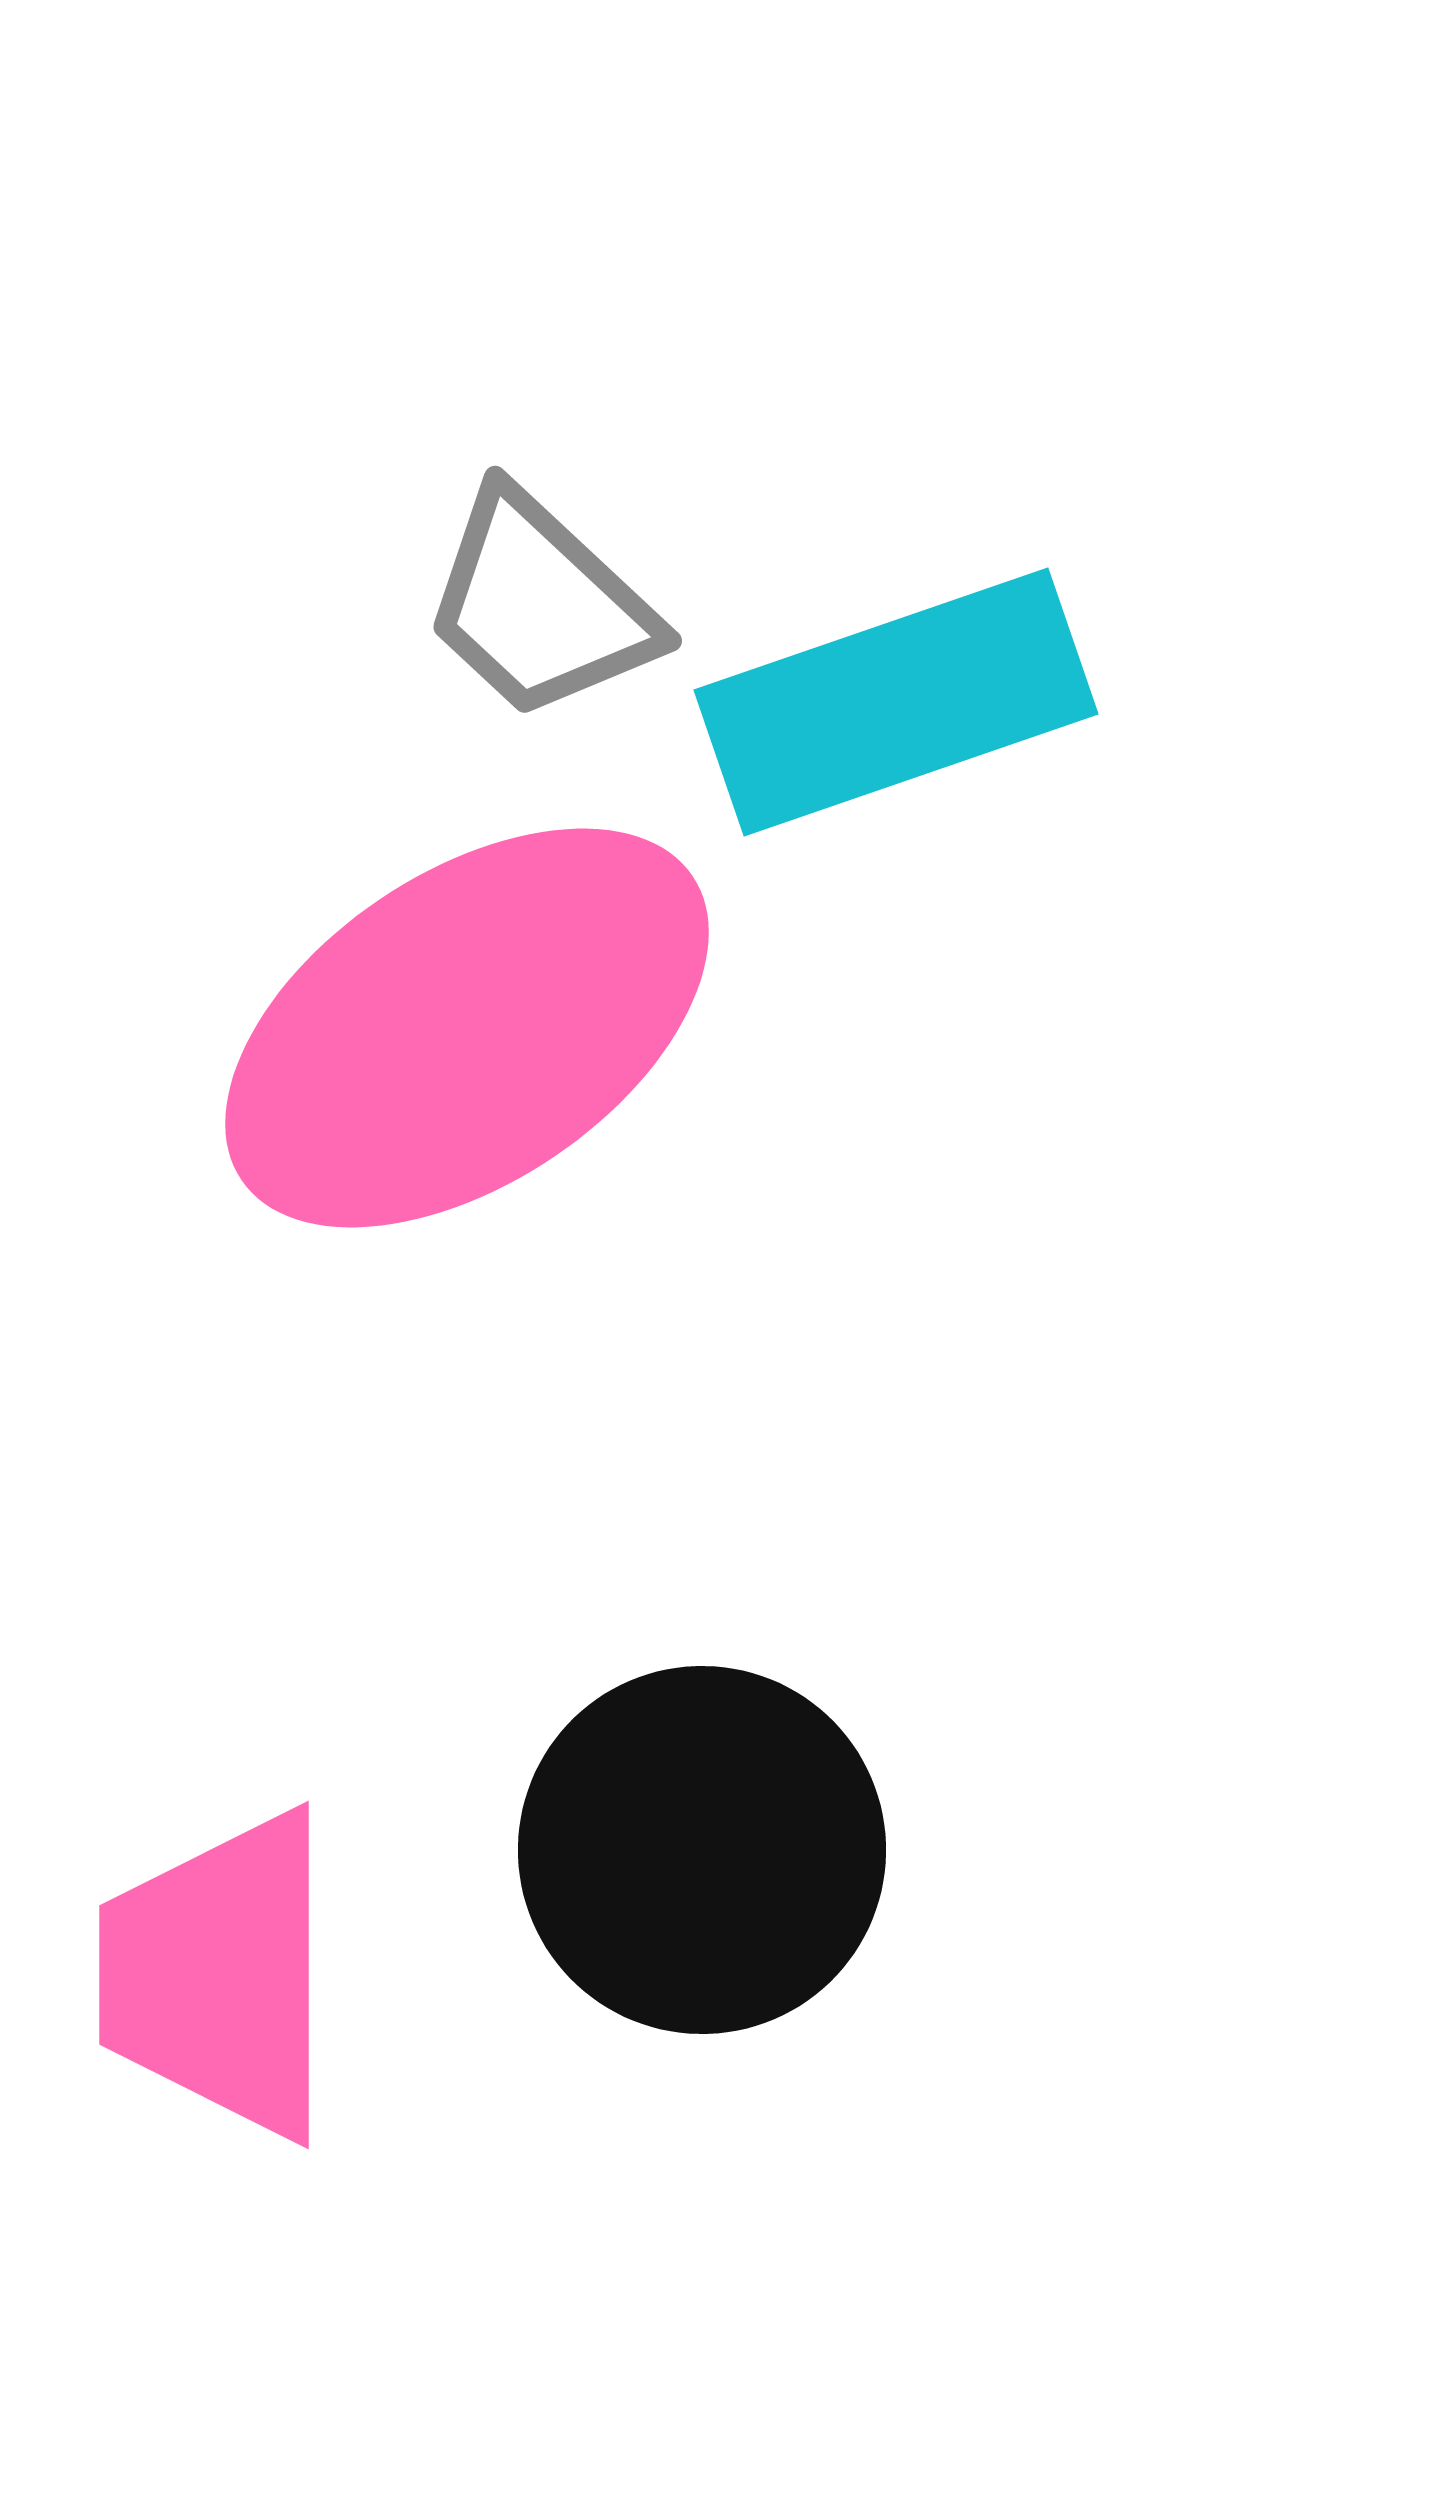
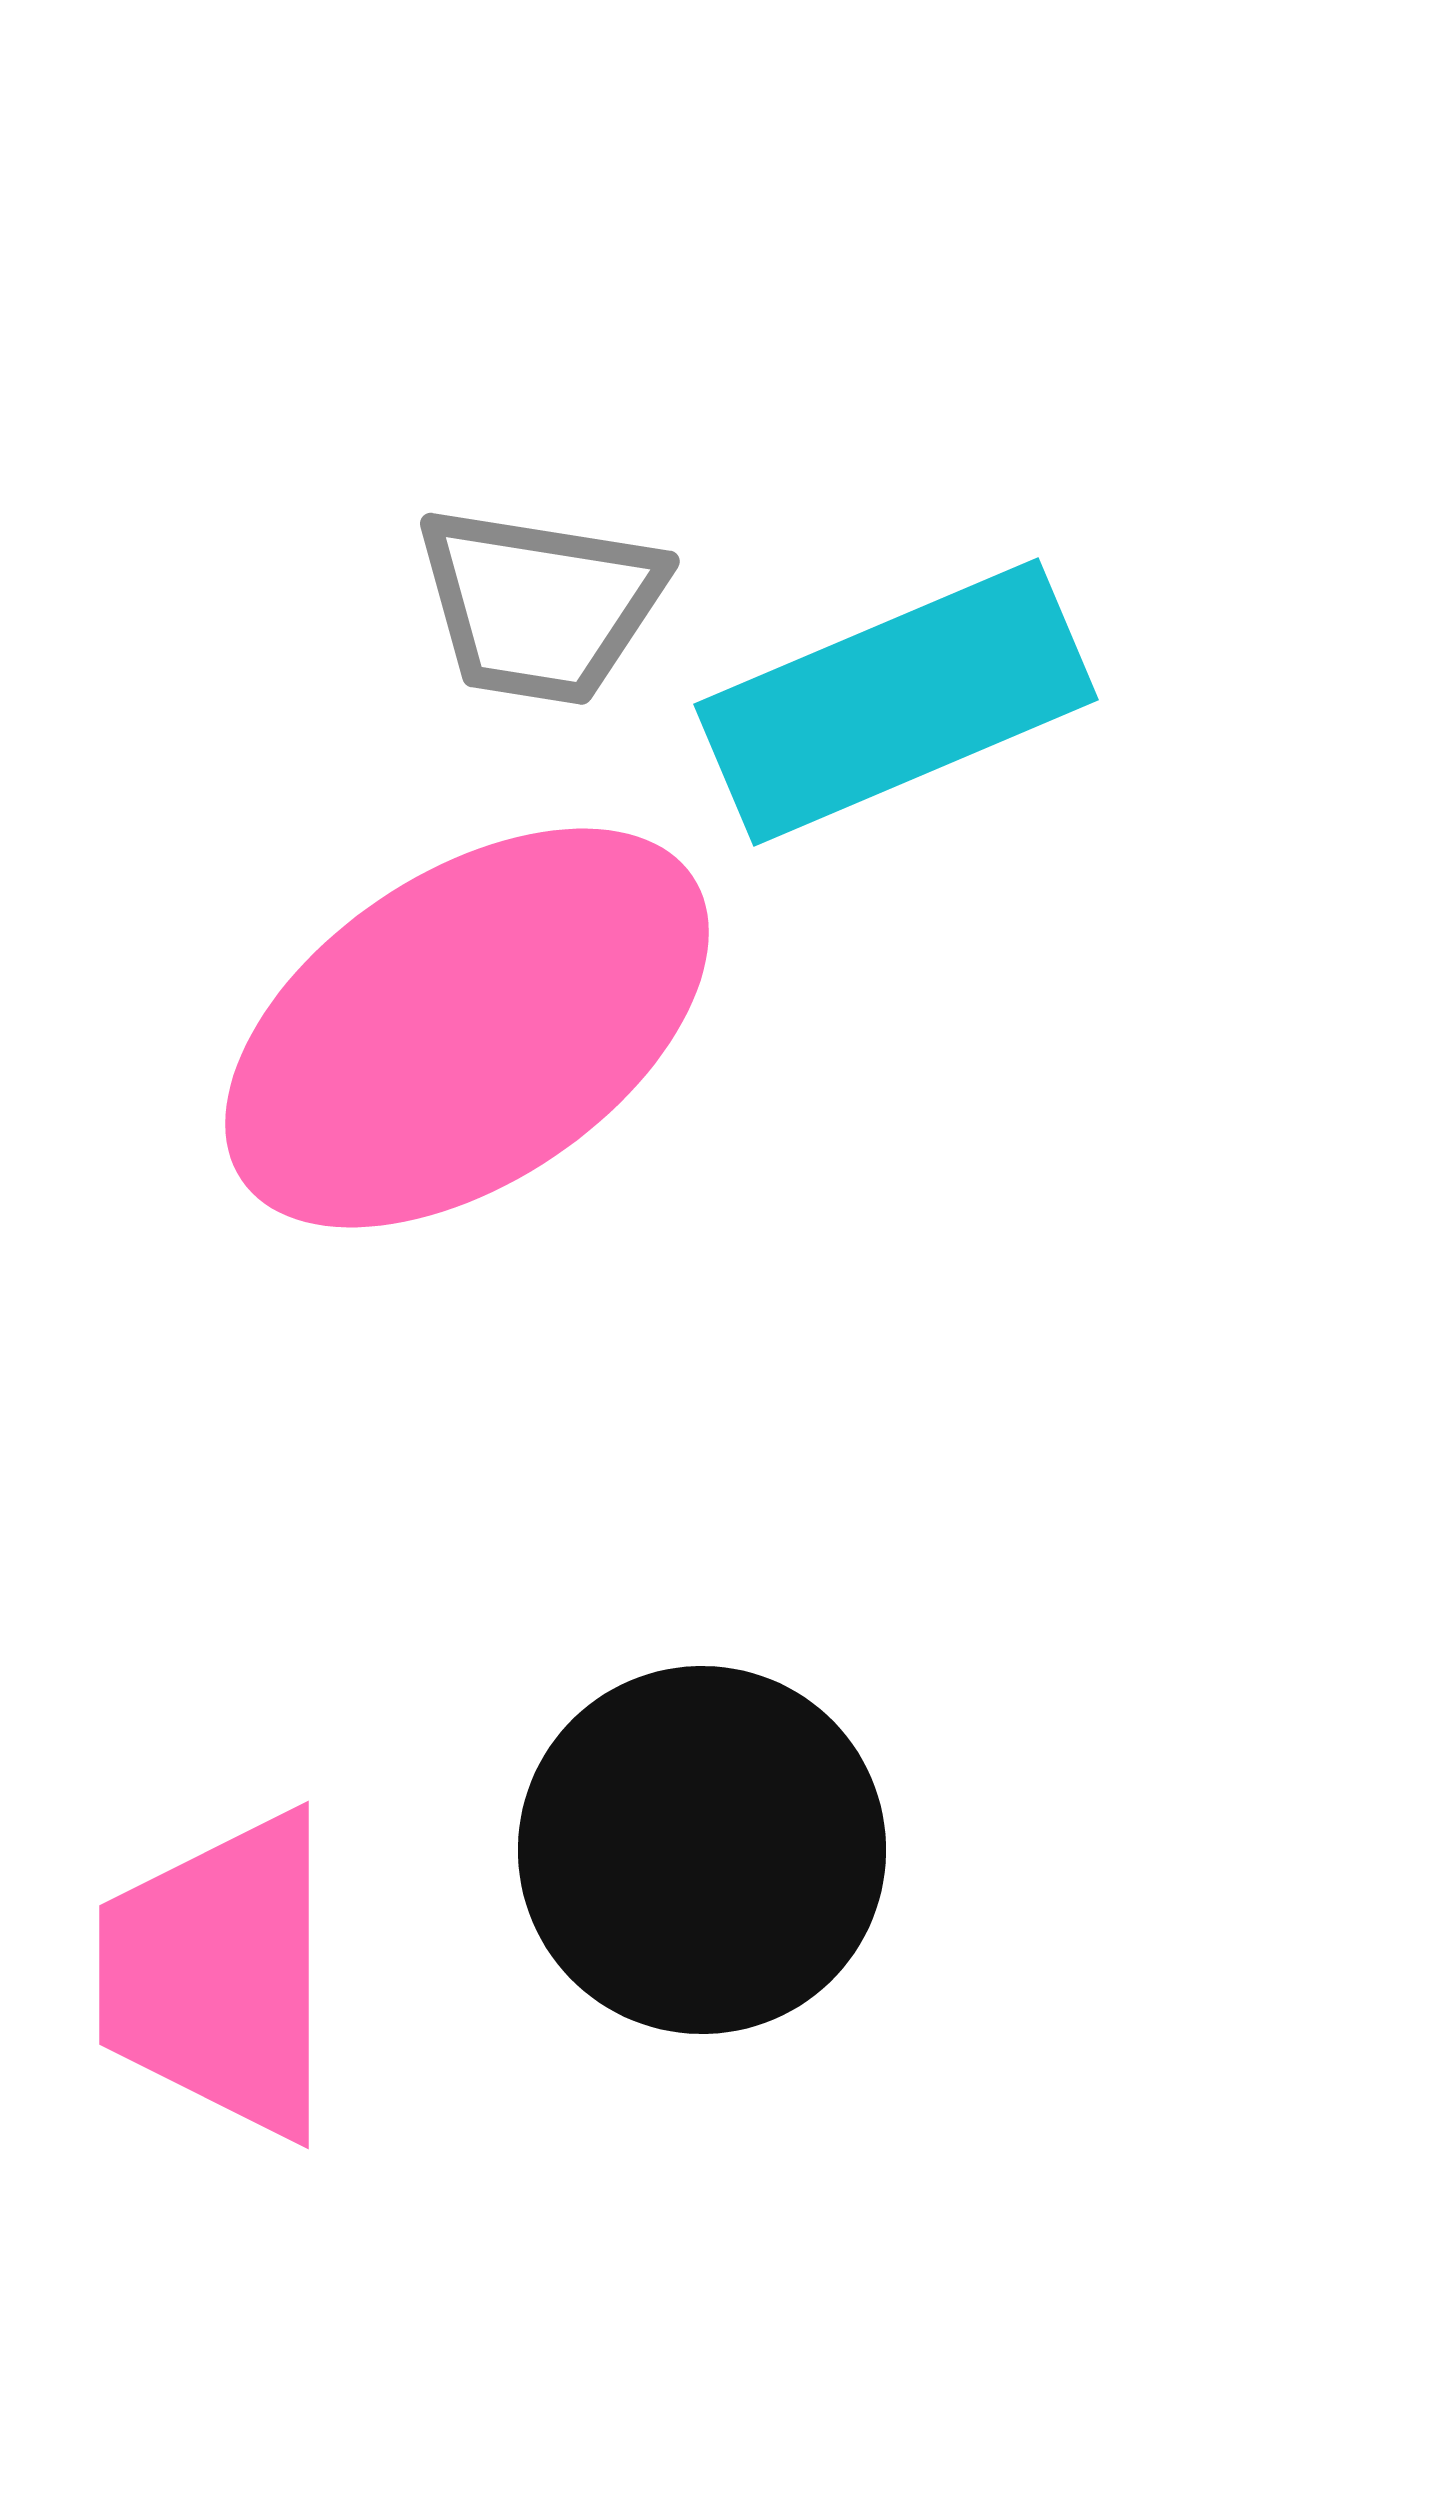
gray trapezoid: rotated 34 degrees counterclockwise
cyan rectangle: rotated 4 degrees counterclockwise
